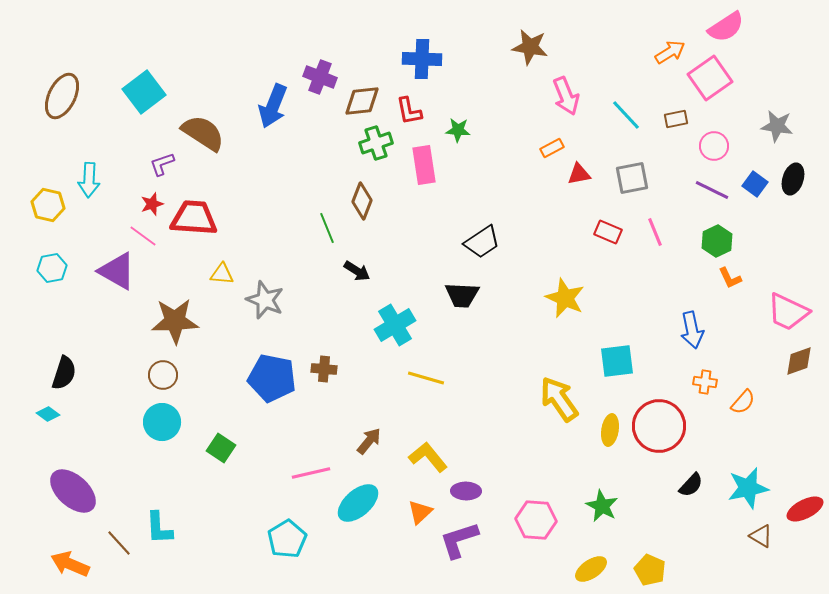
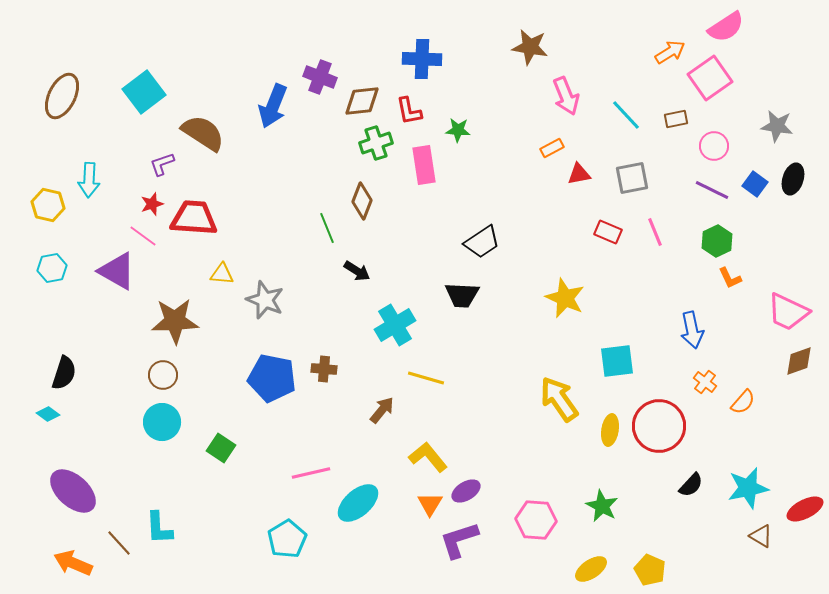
orange cross at (705, 382): rotated 30 degrees clockwise
brown arrow at (369, 441): moved 13 px right, 31 px up
purple ellipse at (466, 491): rotated 32 degrees counterclockwise
orange triangle at (420, 512): moved 10 px right, 8 px up; rotated 16 degrees counterclockwise
orange arrow at (70, 564): moved 3 px right, 1 px up
